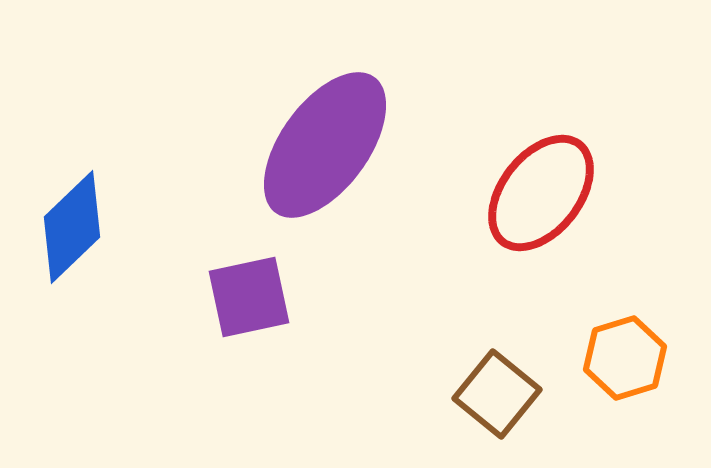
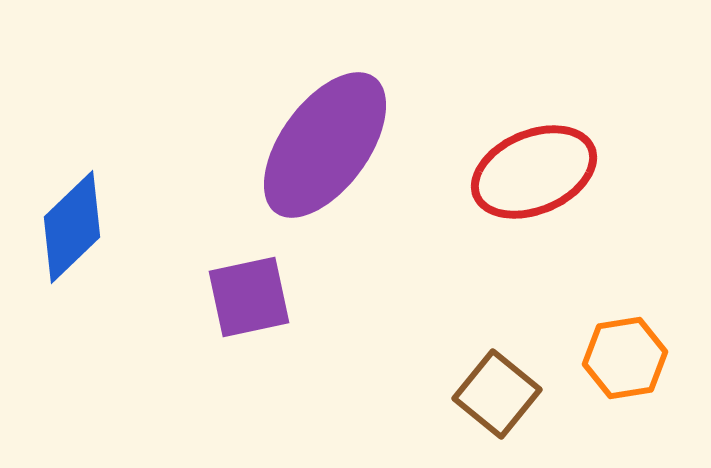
red ellipse: moved 7 px left, 21 px up; rotated 29 degrees clockwise
orange hexagon: rotated 8 degrees clockwise
